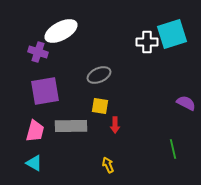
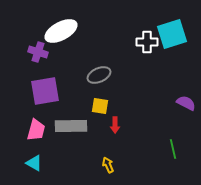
pink trapezoid: moved 1 px right, 1 px up
